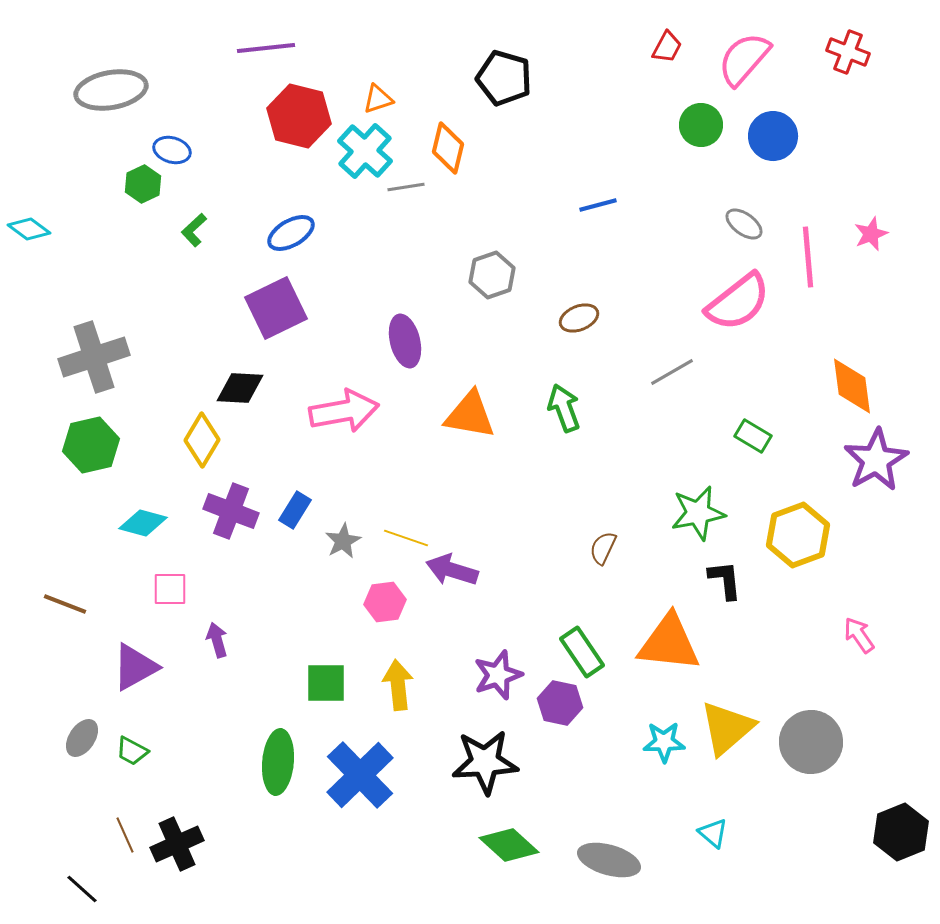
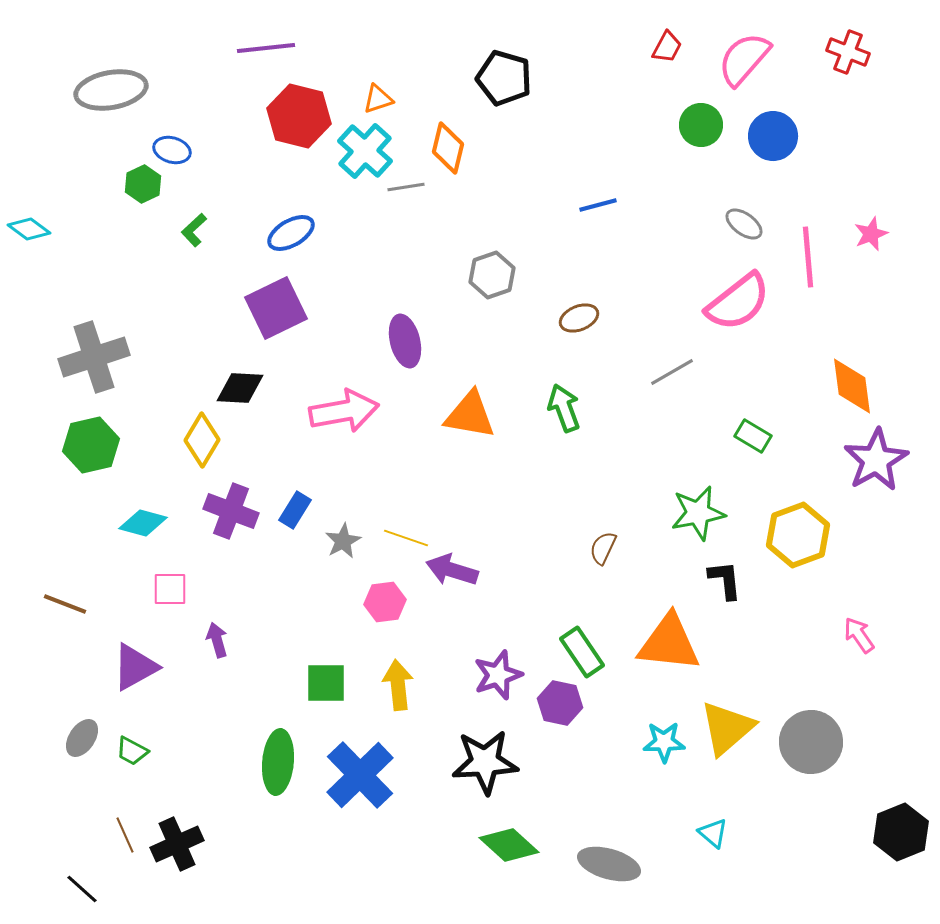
gray ellipse at (609, 860): moved 4 px down
